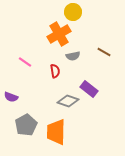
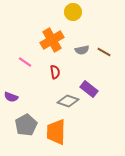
orange cross: moved 7 px left, 6 px down
gray semicircle: moved 9 px right, 6 px up
red semicircle: moved 1 px down
